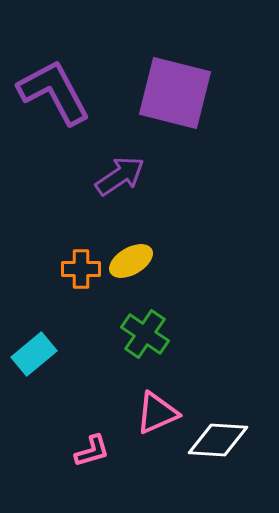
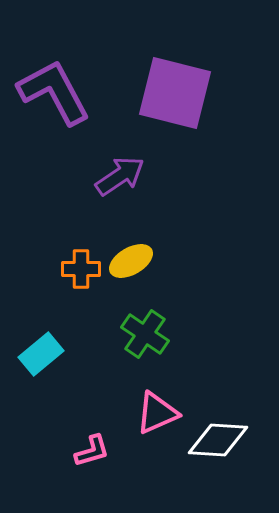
cyan rectangle: moved 7 px right
